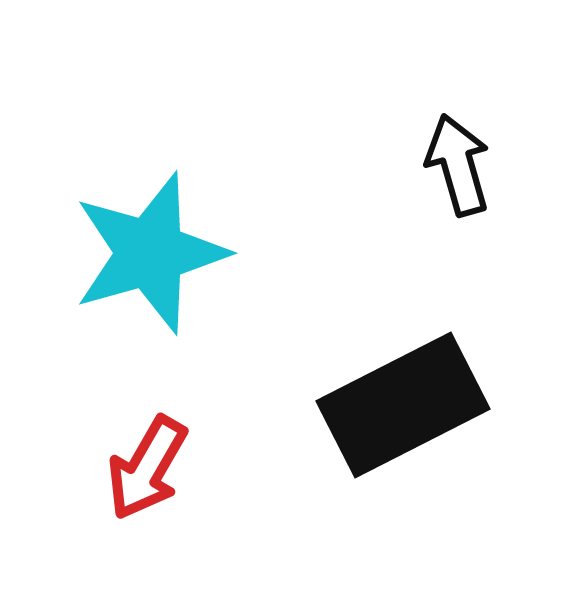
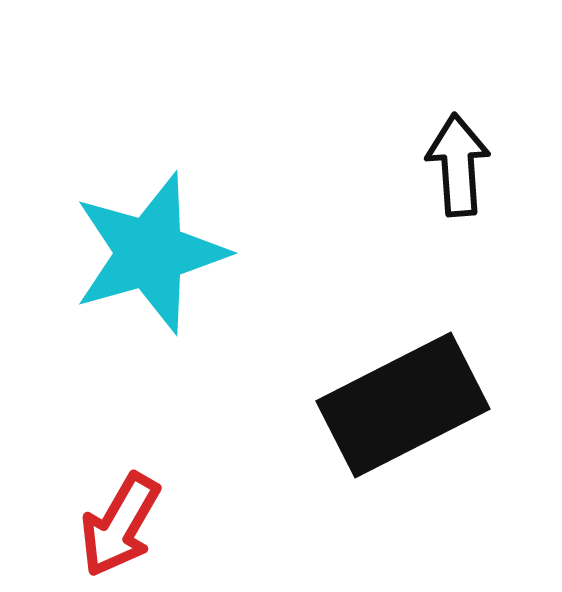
black arrow: rotated 12 degrees clockwise
red arrow: moved 27 px left, 57 px down
